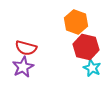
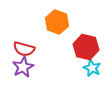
orange hexagon: moved 19 px left
red semicircle: moved 2 px left, 1 px down
